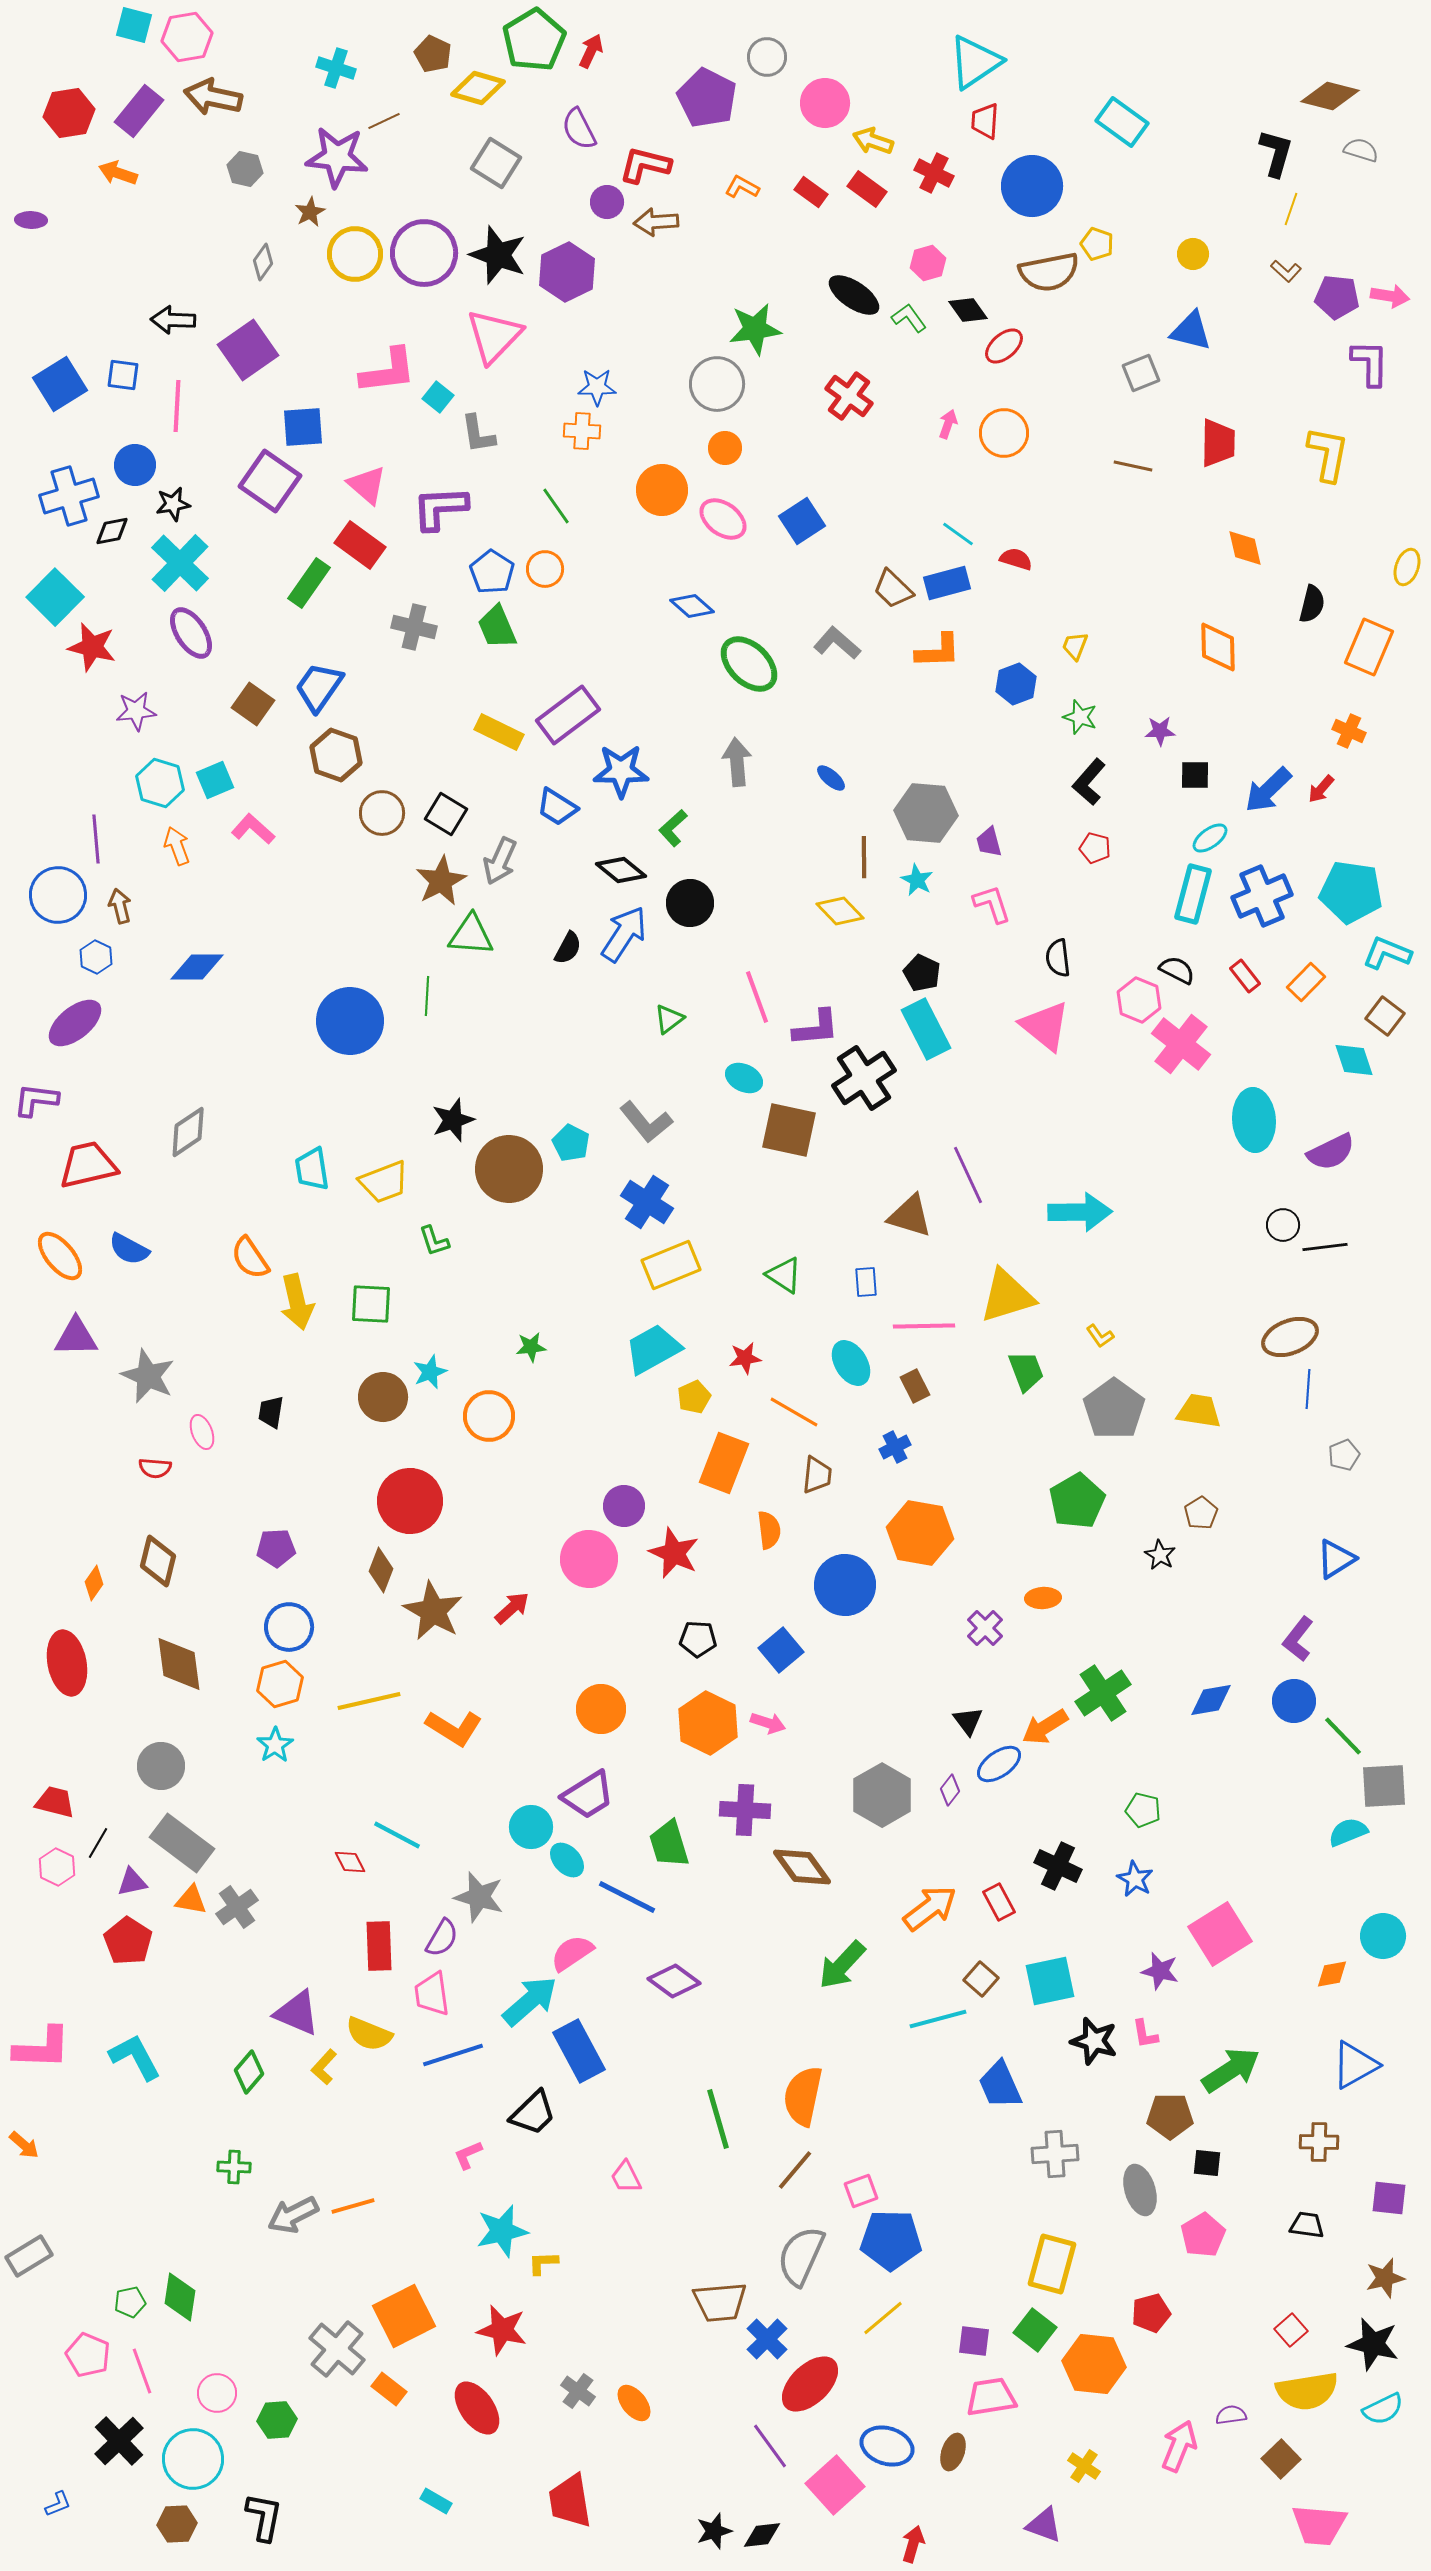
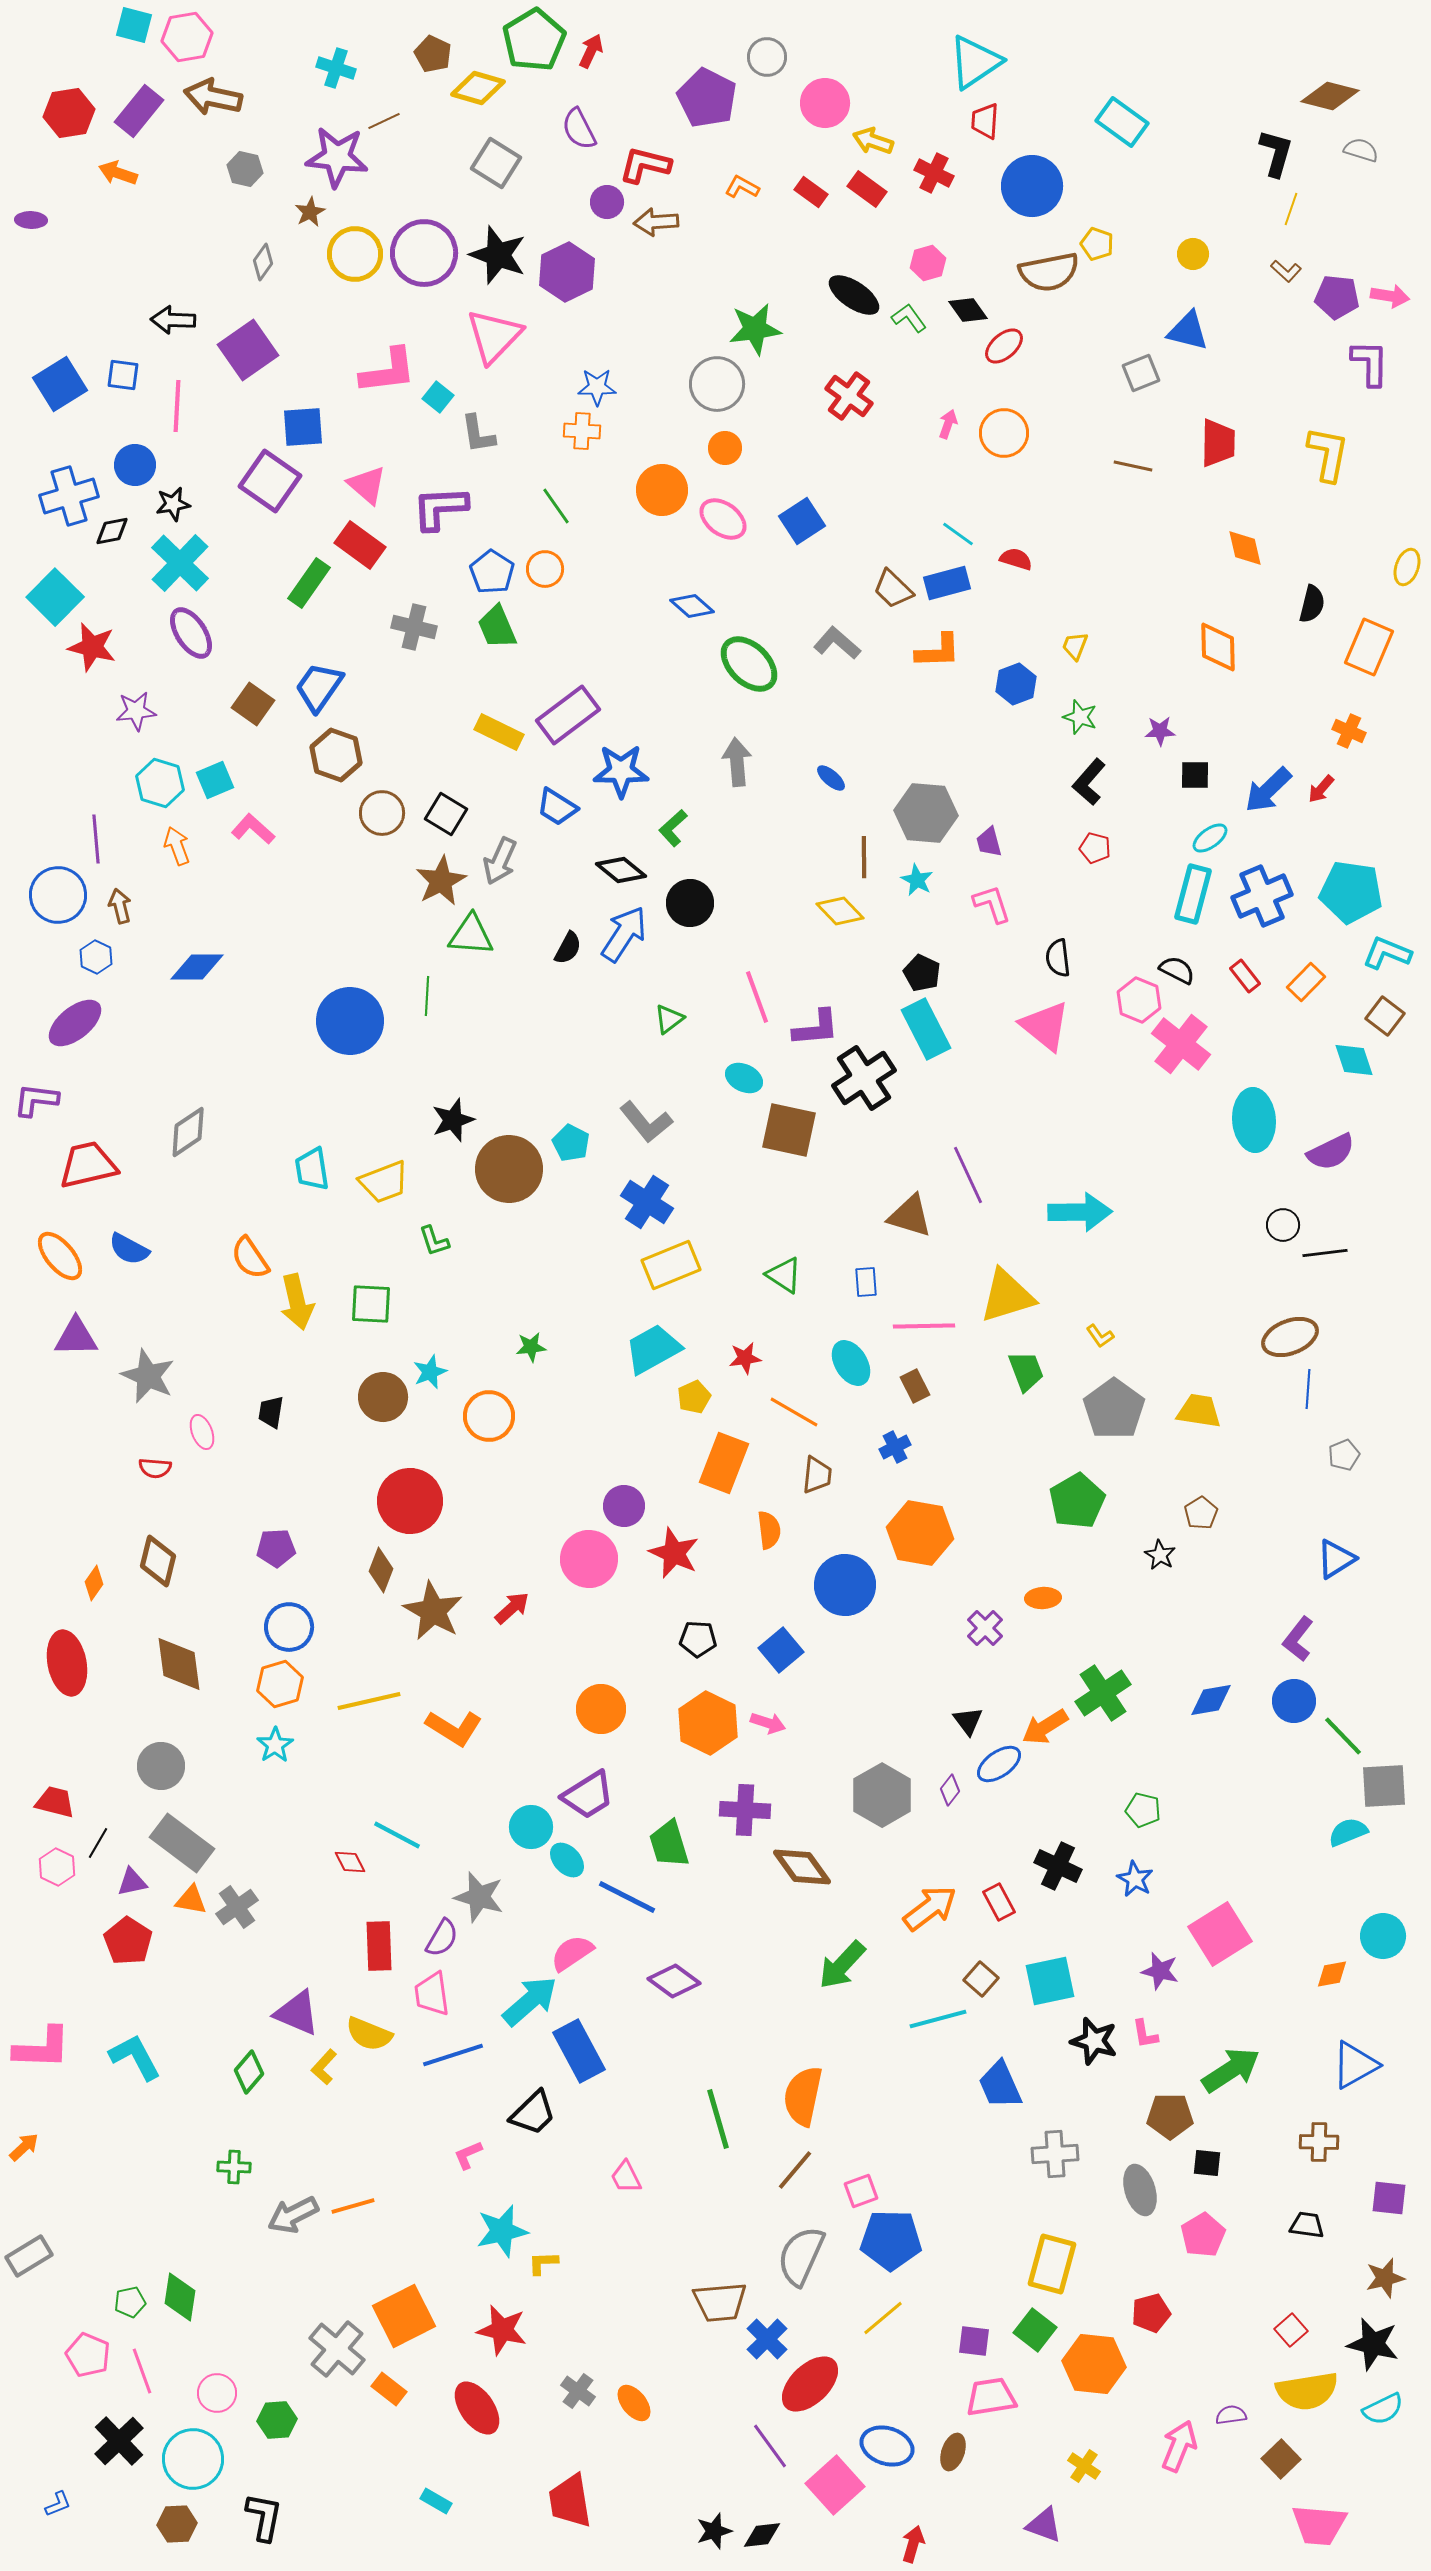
blue triangle at (1191, 331): moved 3 px left
black line at (1325, 1247): moved 6 px down
orange arrow at (24, 2145): moved 2 px down; rotated 84 degrees counterclockwise
